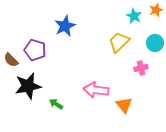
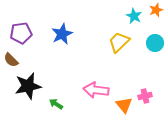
blue star: moved 3 px left, 8 px down
purple pentagon: moved 14 px left, 17 px up; rotated 25 degrees counterclockwise
pink cross: moved 4 px right, 28 px down
